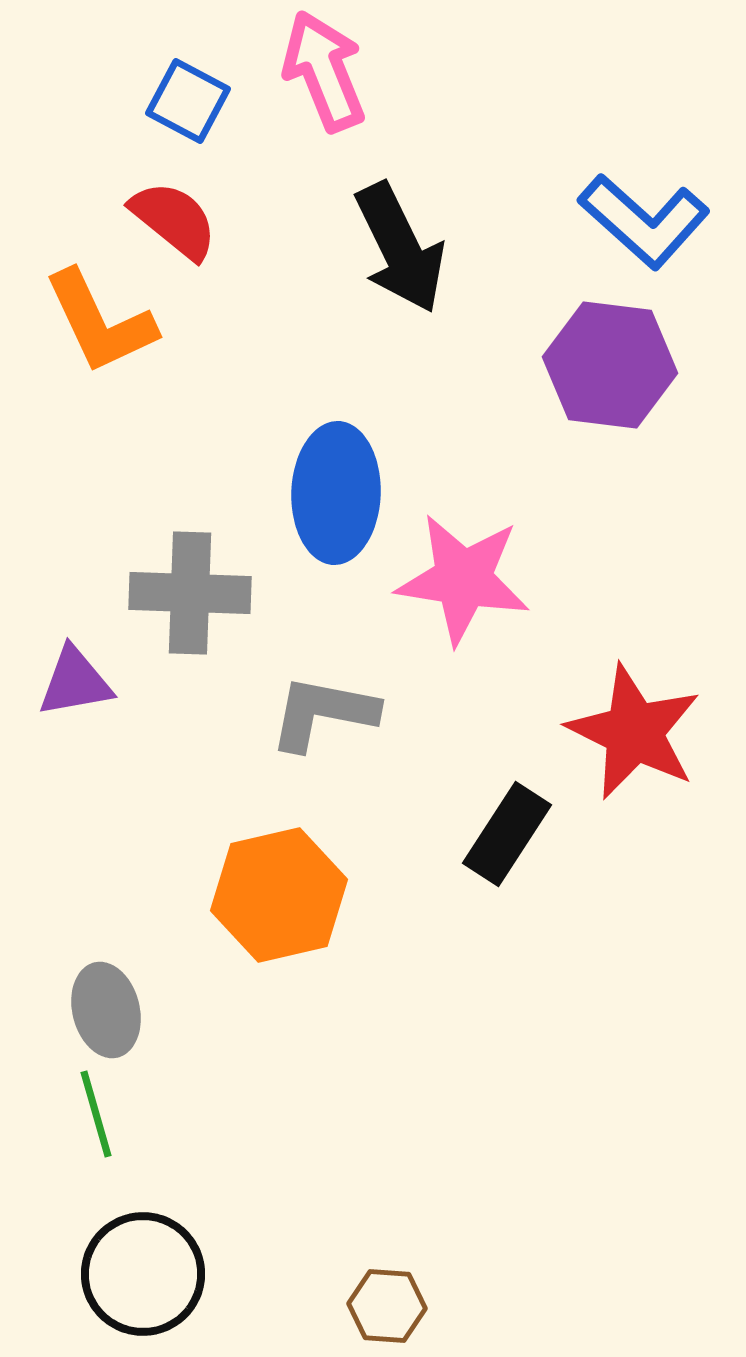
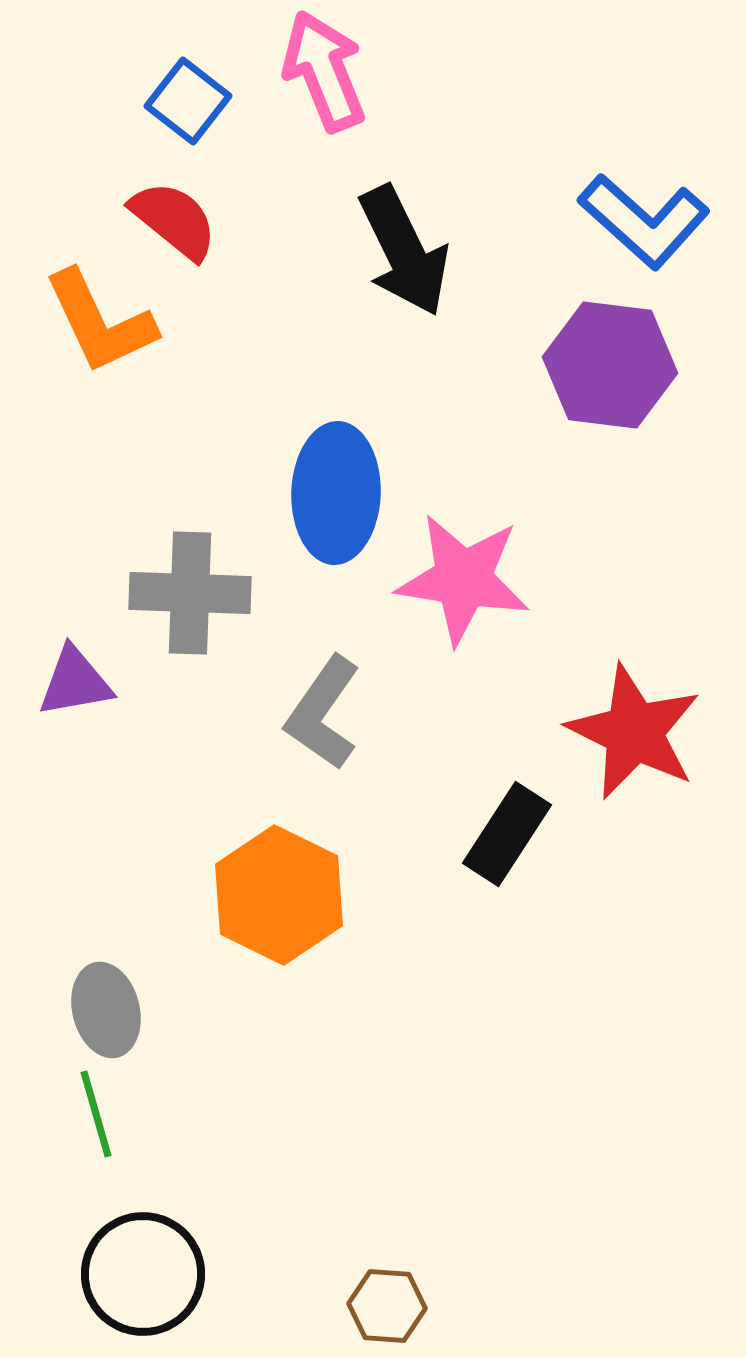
blue square: rotated 10 degrees clockwise
black arrow: moved 4 px right, 3 px down
gray L-shape: rotated 66 degrees counterclockwise
orange hexagon: rotated 21 degrees counterclockwise
